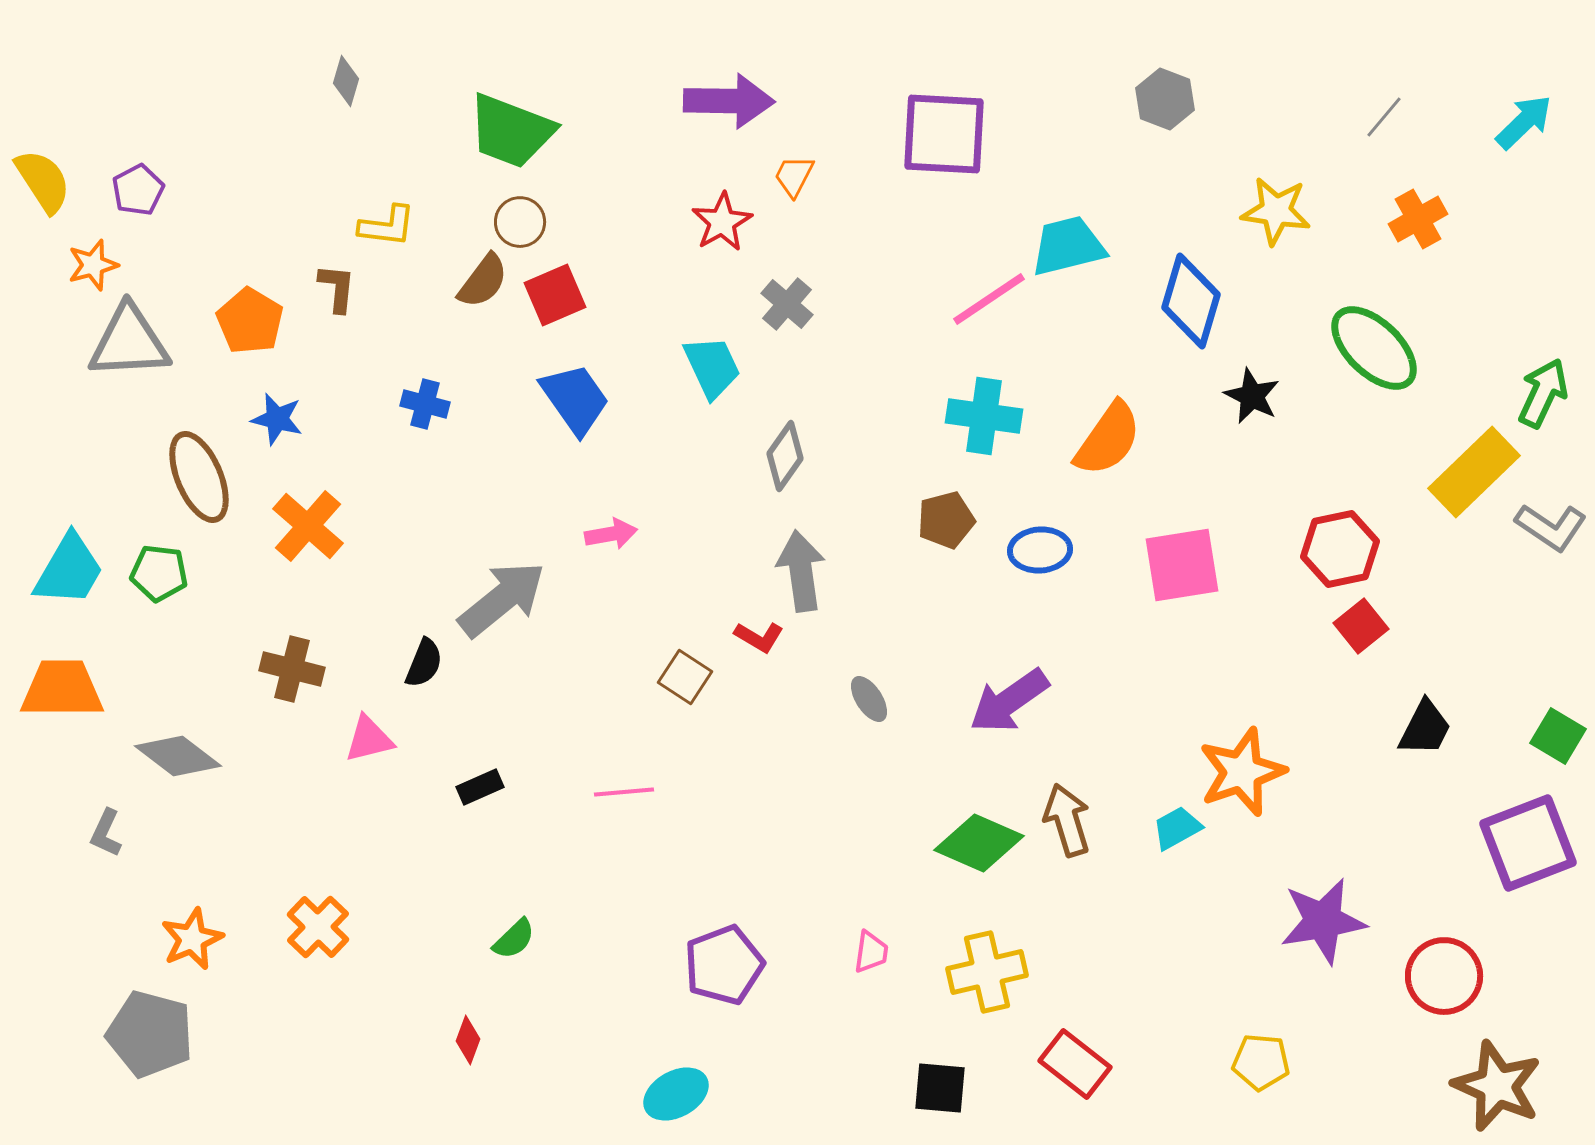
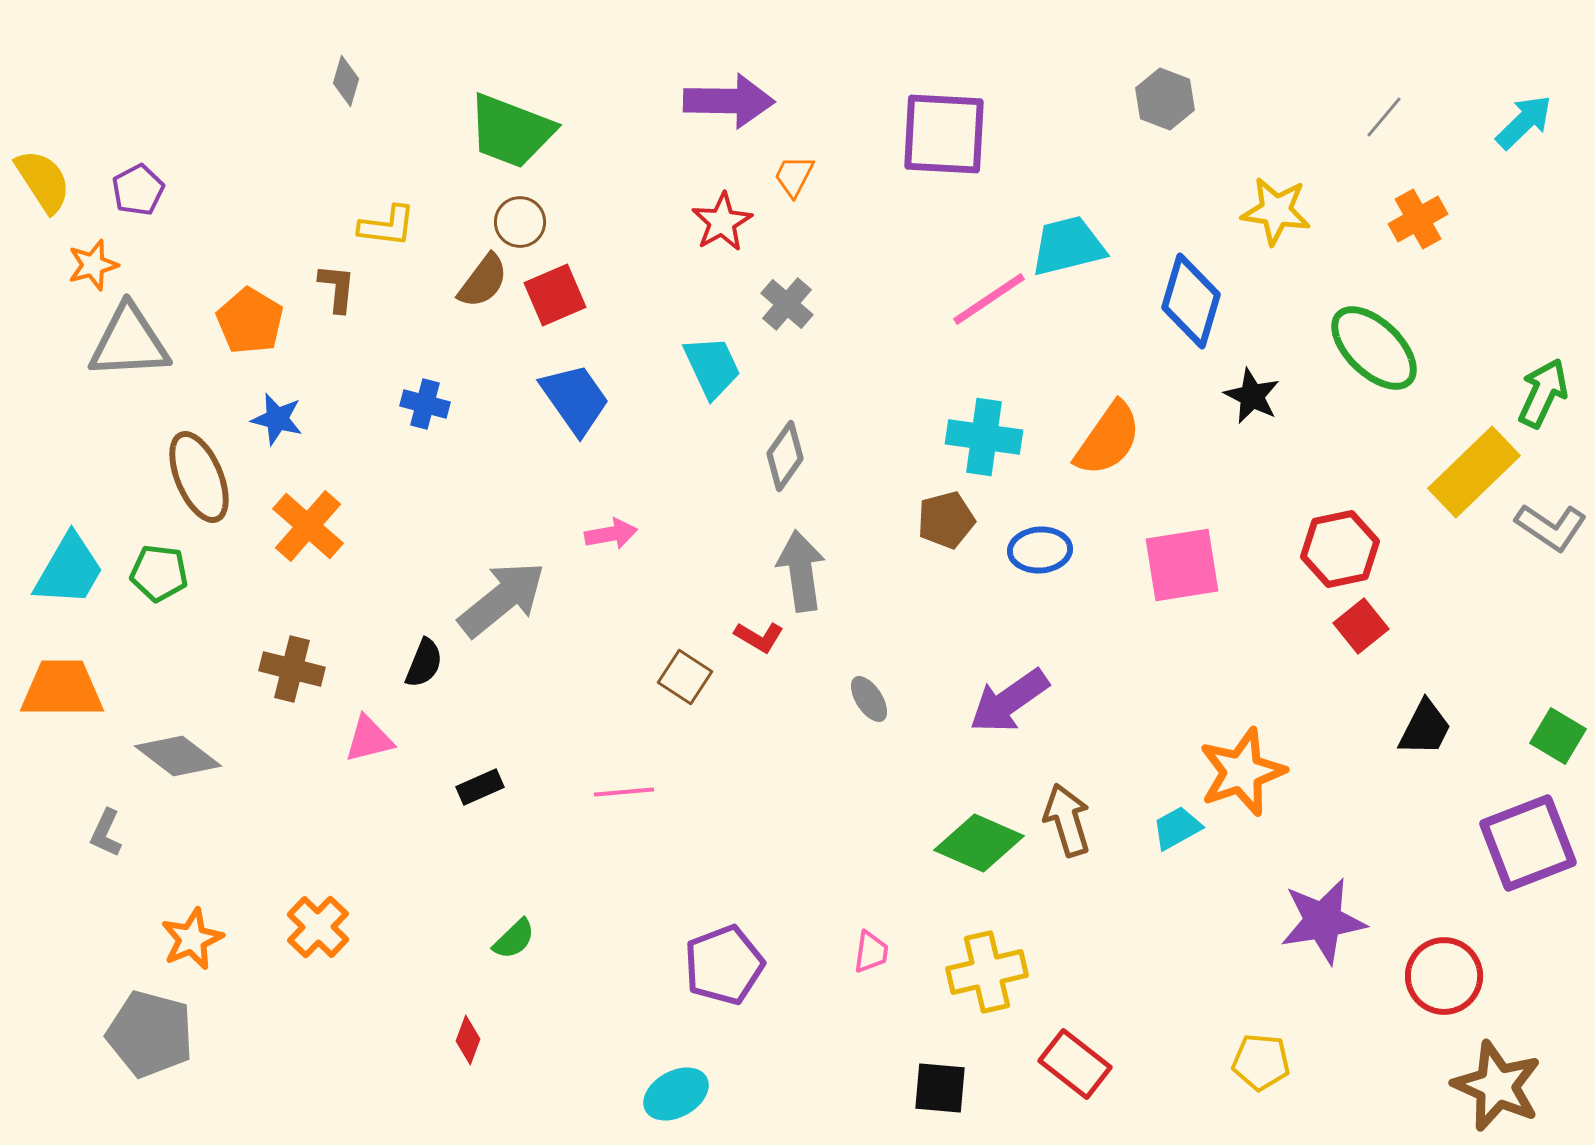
cyan cross at (984, 416): moved 21 px down
